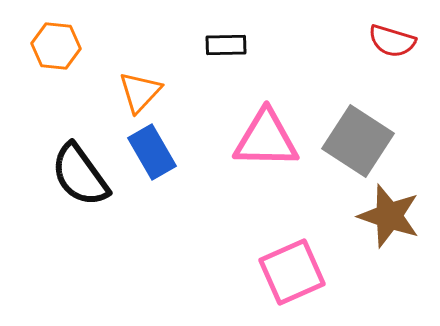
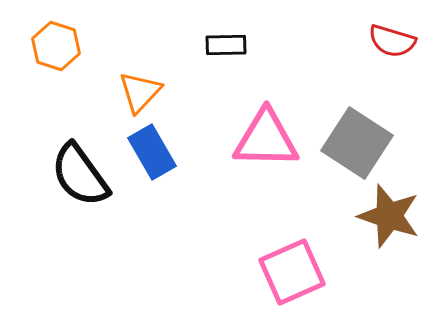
orange hexagon: rotated 12 degrees clockwise
gray square: moved 1 px left, 2 px down
